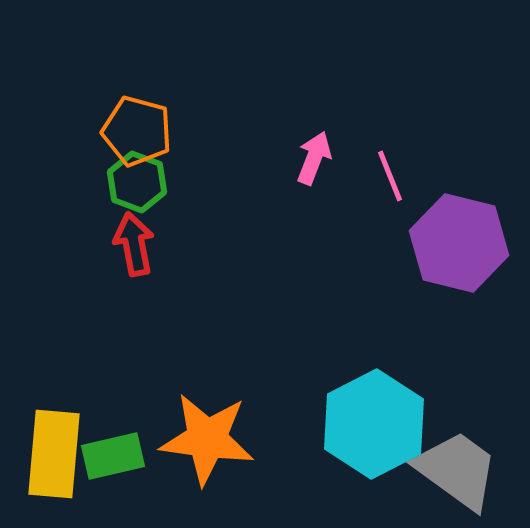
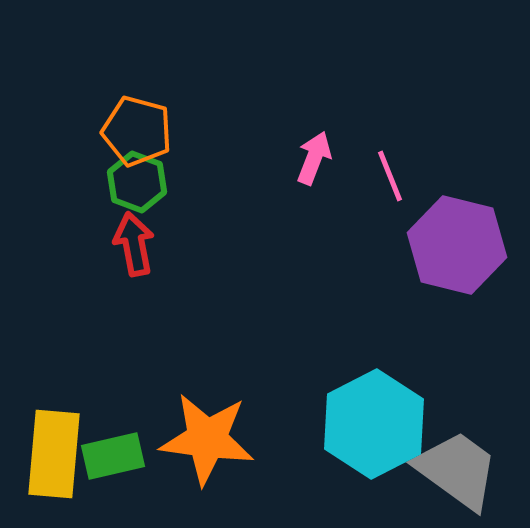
purple hexagon: moved 2 px left, 2 px down
